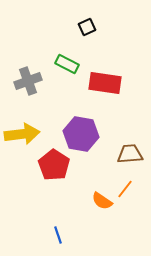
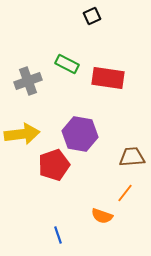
black square: moved 5 px right, 11 px up
red rectangle: moved 3 px right, 5 px up
purple hexagon: moved 1 px left
brown trapezoid: moved 2 px right, 3 px down
red pentagon: rotated 20 degrees clockwise
orange line: moved 4 px down
orange semicircle: moved 15 px down; rotated 15 degrees counterclockwise
